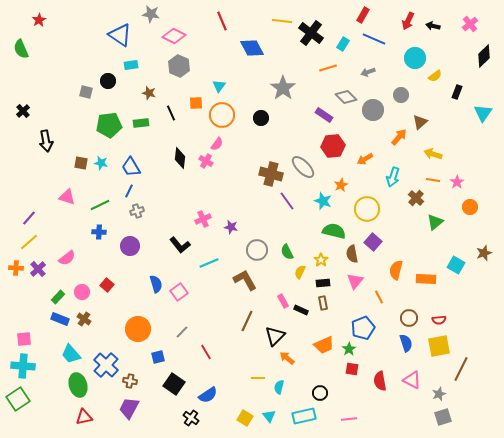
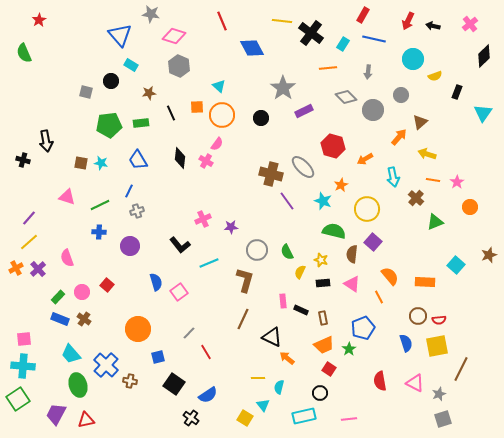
blue triangle at (120, 35): rotated 15 degrees clockwise
pink diamond at (174, 36): rotated 10 degrees counterclockwise
blue line at (374, 39): rotated 10 degrees counterclockwise
green semicircle at (21, 49): moved 3 px right, 4 px down
cyan circle at (415, 58): moved 2 px left, 1 px down
cyan rectangle at (131, 65): rotated 40 degrees clockwise
orange line at (328, 68): rotated 12 degrees clockwise
gray arrow at (368, 72): rotated 64 degrees counterclockwise
yellow semicircle at (435, 76): rotated 16 degrees clockwise
black circle at (108, 81): moved 3 px right
cyan triangle at (219, 86): rotated 24 degrees counterclockwise
brown star at (149, 93): rotated 24 degrees counterclockwise
orange square at (196, 103): moved 1 px right, 4 px down
black cross at (23, 111): moved 49 px down; rotated 32 degrees counterclockwise
purple rectangle at (324, 115): moved 20 px left, 4 px up; rotated 60 degrees counterclockwise
red hexagon at (333, 146): rotated 20 degrees clockwise
yellow arrow at (433, 154): moved 6 px left
blue trapezoid at (131, 167): moved 7 px right, 7 px up
cyan arrow at (393, 177): rotated 30 degrees counterclockwise
green triangle at (435, 222): rotated 18 degrees clockwise
purple star at (231, 227): rotated 16 degrees counterclockwise
brown star at (484, 253): moved 5 px right, 2 px down
brown semicircle at (352, 254): rotated 18 degrees clockwise
pink semicircle at (67, 258): rotated 108 degrees clockwise
yellow star at (321, 260): rotated 16 degrees counterclockwise
cyan square at (456, 265): rotated 12 degrees clockwise
orange cross at (16, 268): rotated 32 degrees counterclockwise
orange semicircle at (396, 270): moved 6 px left, 6 px down; rotated 126 degrees clockwise
orange rectangle at (426, 279): moved 1 px left, 3 px down
brown L-shape at (245, 280): rotated 45 degrees clockwise
pink triangle at (355, 281): moved 3 px left, 3 px down; rotated 36 degrees counterclockwise
blue semicircle at (156, 284): moved 2 px up
pink rectangle at (283, 301): rotated 24 degrees clockwise
brown rectangle at (323, 303): moved 15 px down
brown circle at (409, 318): moved 9 px right, 2 px up
brown line at (247, 321): moved 4 px left, 2 px up
gray line at (182, 332): moved 7 px right, 1 px down
black triangle at (275, 336): moved 3 px left, 1 px down; rotated 50 degrees counterclockwise
yellow square at (439, 346): moved 2 px left
red square at (352, 369): moved 23 px left; rotated 24 degrees clockwise
pink triangle at (412, 380): moved 3 px right, 3 px down
purple trapezoid at (129, 408): moved 73 px left, 6 px down
cyan triangle at (269, 416): moved 6 px left, 11 px up
red triangle at (84, 417): moved 2 px right, 3 px down
gray square at (443, 417): moved 2 px down
